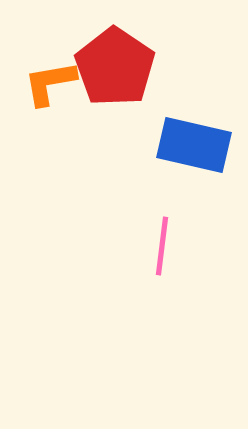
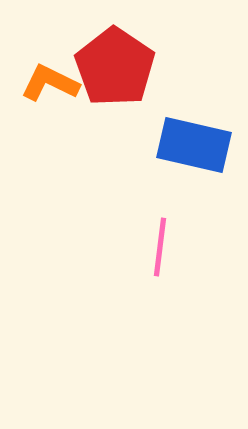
orange L-shape: rotated 36 degrees clockwise
pink line: moved 2 px left, 1 px down
